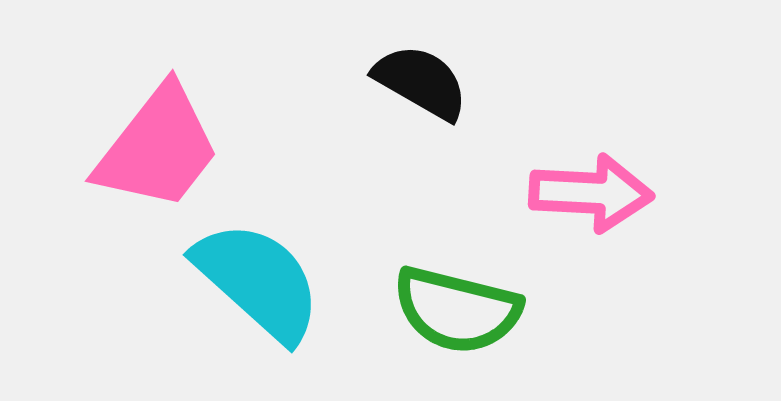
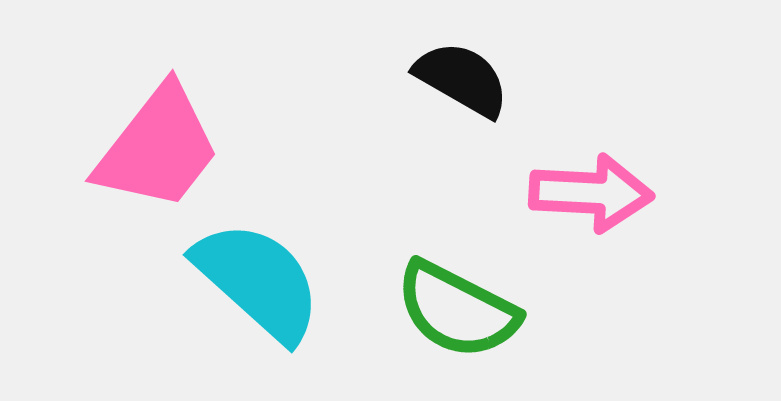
black semicircle: moved 41 px right, 3 px up
green semicircle: rotated 13 degrees clockwise
